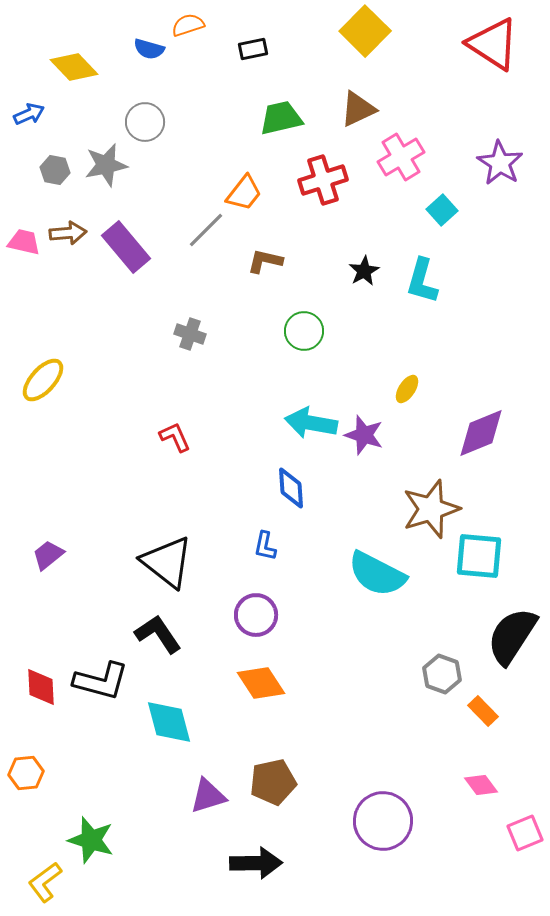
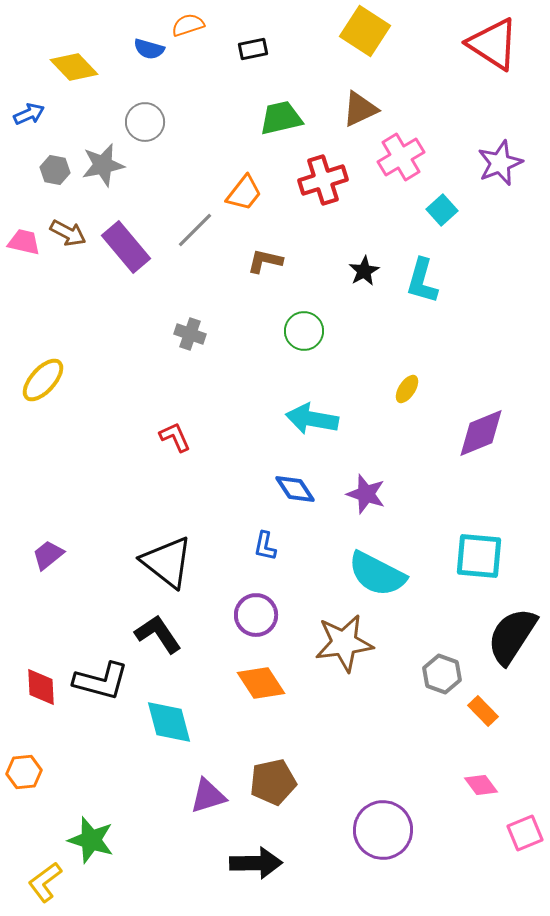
yellow square at (365, 31): rotated 12 degrees counterclockwise
brown triangle at (358, 109): moved 2 px right
purple star at (500, 163): rotated 18 degrees clockwise
gray star at (106, 165): moved 3 px left
gray line at (206, 230): moved 11 px left
brown arrow at (68, 233): rotated 33 degrees clockwise
cyan arrow at (311, 423): moved 1 px right, 4 px up
purple star at (364, 435): moved 2 px right, 59 px down
blue diamond at (291, 488): moved 4 px right, 1 px down; rotated 30 degrees counterclockwise
brown star at (431, 509): moved 87 px left, 134 px down; rotated 10 degrees clockwise
orange hexagon at (26, 773): moved 2 px left, 1 px up
purple circle at (383, 821): moved 9 px down
